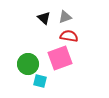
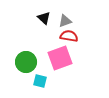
gray triangle: moved 4 px down
green circle: moved 2 px left, 2 px up
